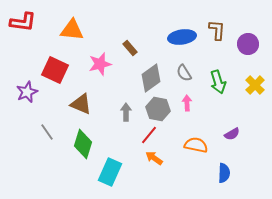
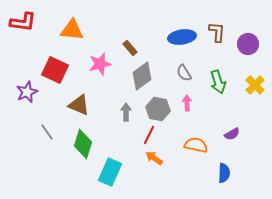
brown L-shape: moved 2 px down
gray diamond: moved 9 px left, 2 px up
brown triangle: moved 2 px left, 1 px down
red line: rotated 12 degrees counterclockwise
